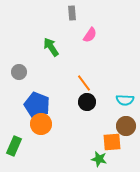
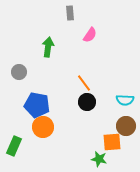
gray rectangle: moved 2 px left
green arrow: moved 3 px left; rotated 42 degrees clockwise
blue pentagon: rotated 10 degrees counterclockwise
orange circle: moved 2 px right, 3 px down
